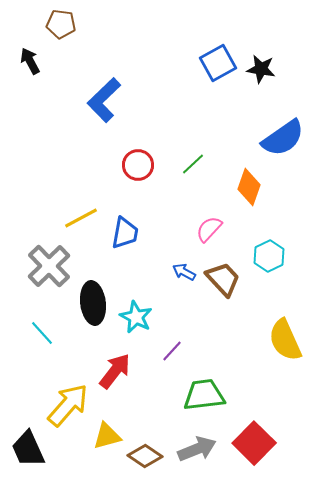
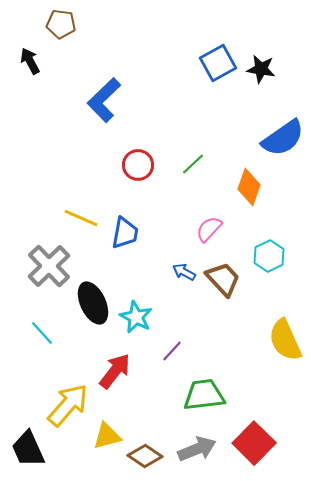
yellow line: rotated 52 degrees clockwise
black ellipse: rotated 18 degrees counterclockwise
